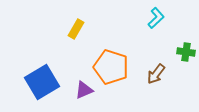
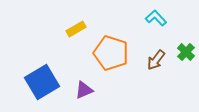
cyan L-shape: rotated 90 degrees counterclockwise
yellow rectangle: rotated 30 degrees clockwise
green cross: rotated 36 degrees clockwise
orange pentagon: moved 14 px up
brown arrow: moved 14 px up
